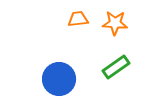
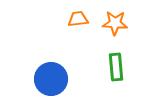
green rectangle: rotated 60 degrees counterclockwise
blue circle: moved 8 px left
